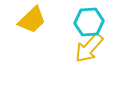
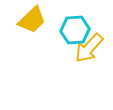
cyan hexagon: moved 14 px left, 8 px down
